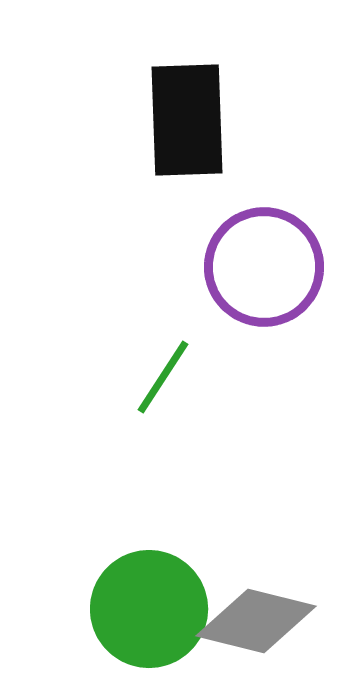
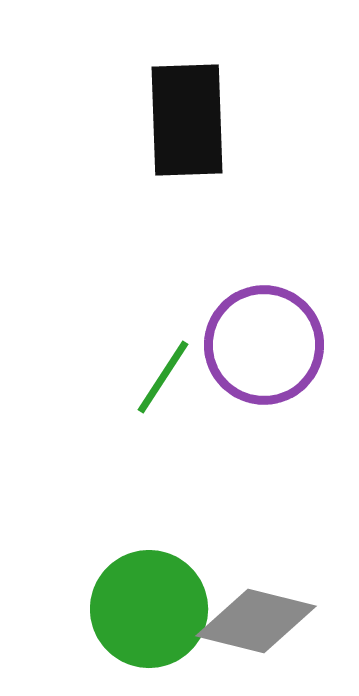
purple circle: moved 78 px down
